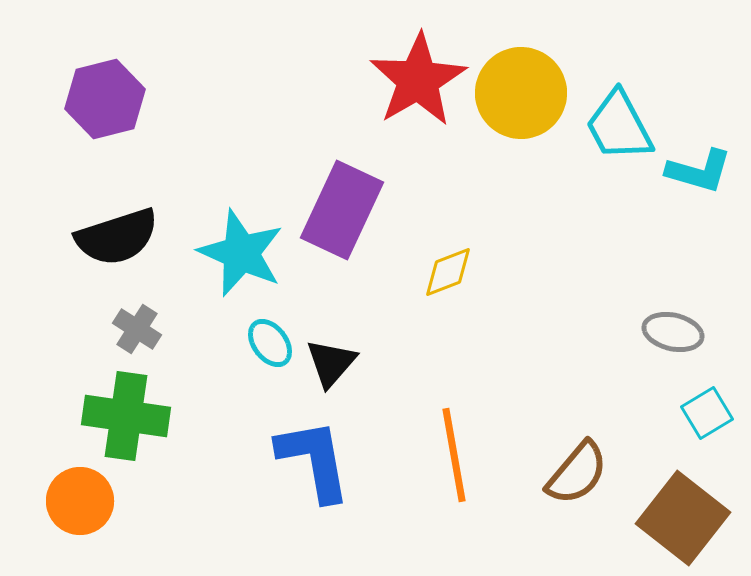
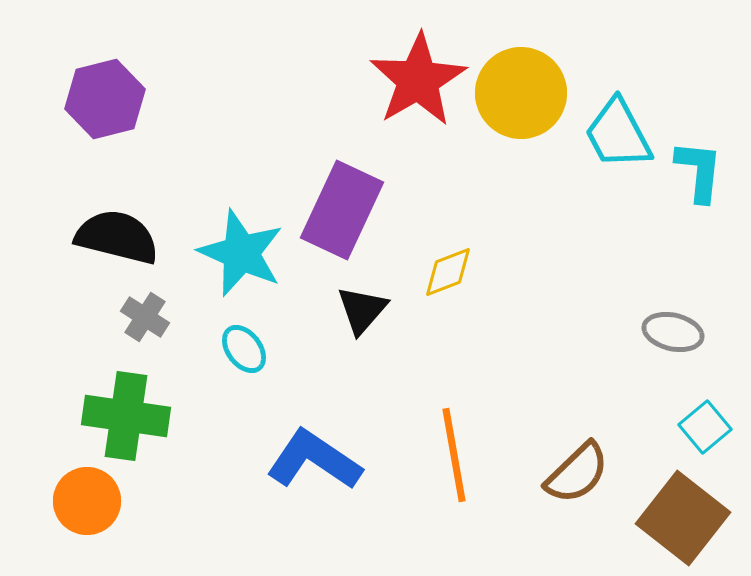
cyan trapezoid: moved 1 px left, 8 px down
cyan L-shape: rotated 100 degrees counterclockwise
black semicircle: rotated 148 degrees counterclockwise
gray cross: moved 8 px right, 12 px up
cyan ellipse: moved 26 px left, 6 px down
black triangle: moved 31 px right, 53 px up
cyan square: moved 2 px left, 14 px down; rotated 9 degrees counterclockwise
blue L-shape: rotated 46 degrees counterclockwise
brown semicircle: rotated 6 degrees clockwise
orange circle: moved 7 px right
